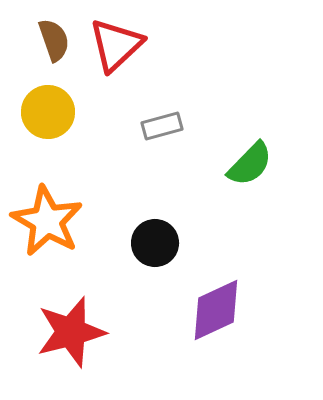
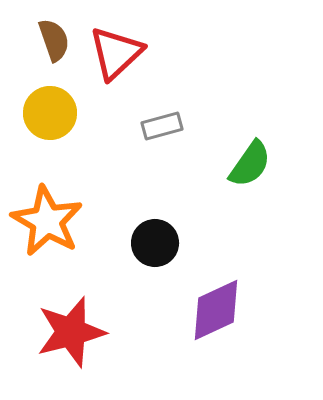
red triangle: moved 8 px down
yellow circle: moved 2 px right, 1 px down
green semicircle: rotated 9 degrees counterclockwise
